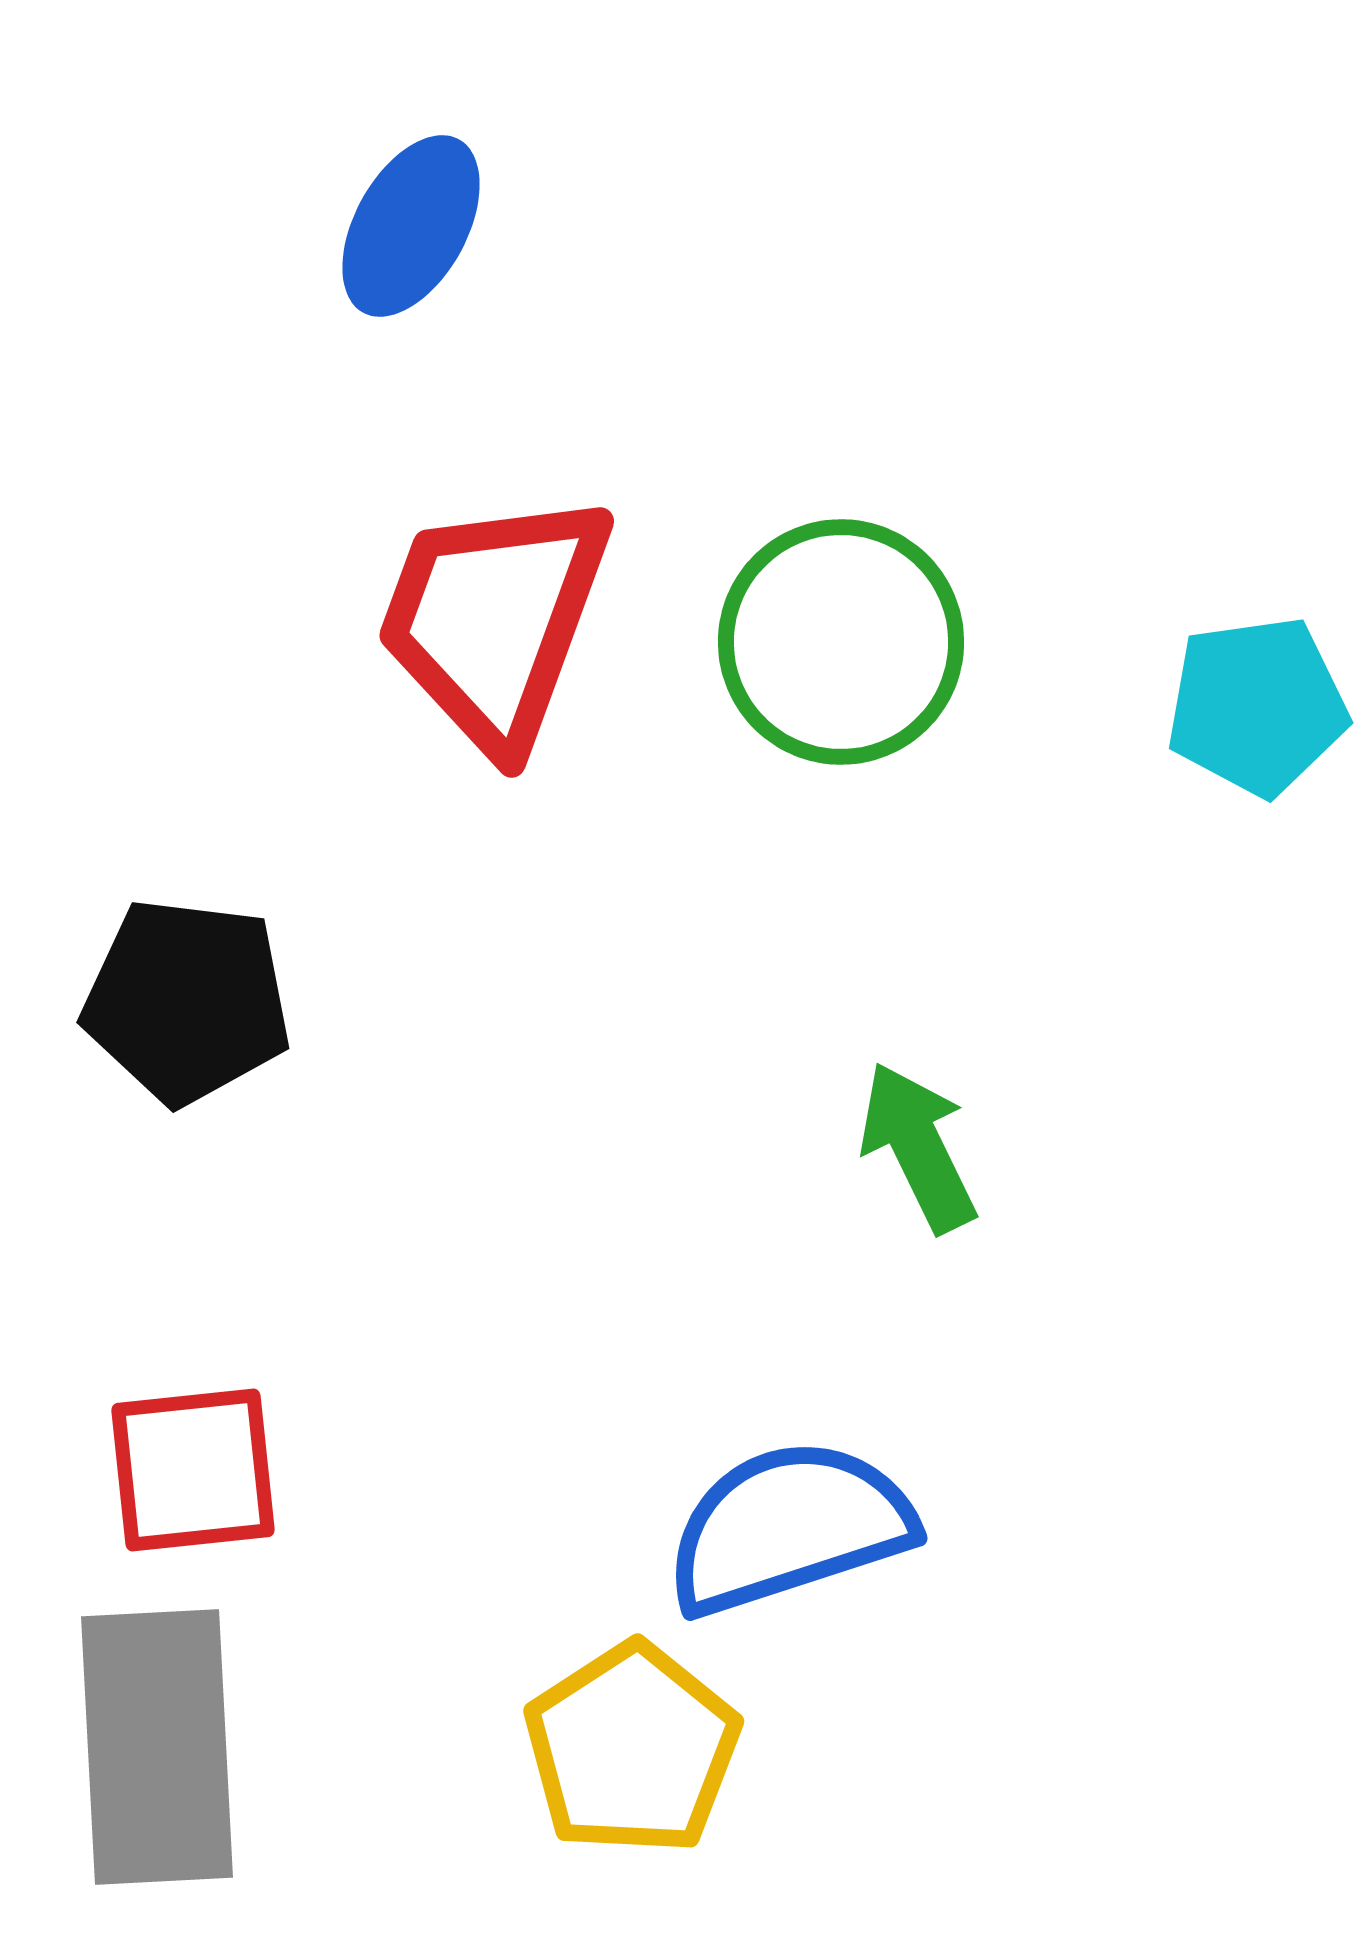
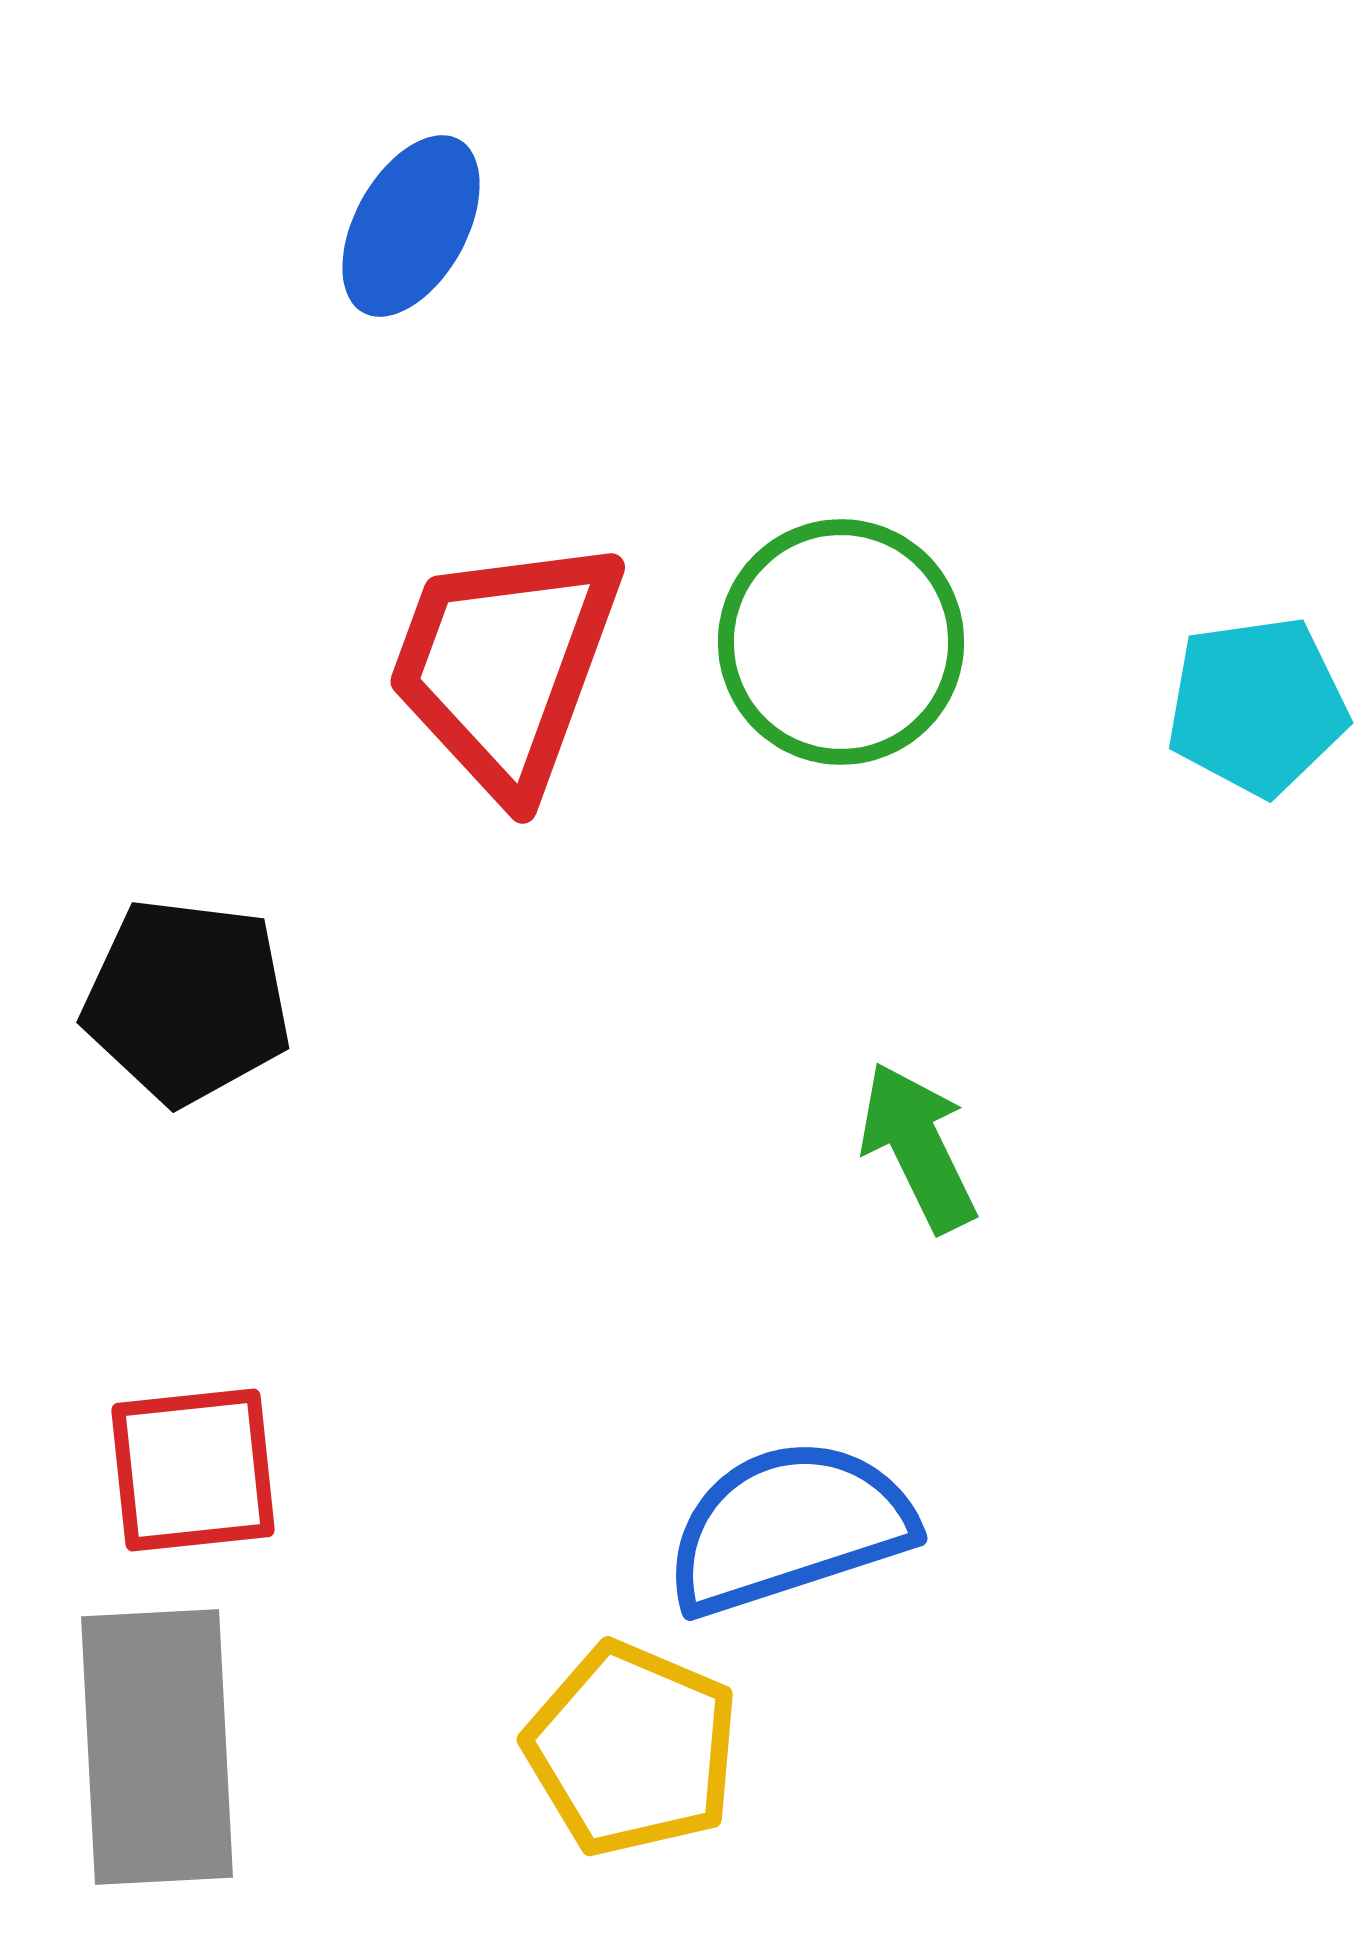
red trapezoid: moved 11 px right, 46 px down
yellow pentagon: rotated 16 degrees counterclockwise
